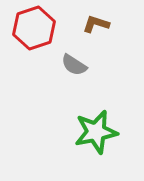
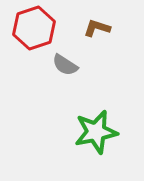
brown L-shape: moved 1 px right, 4 px down
gray semicircle: moved 9 px left
